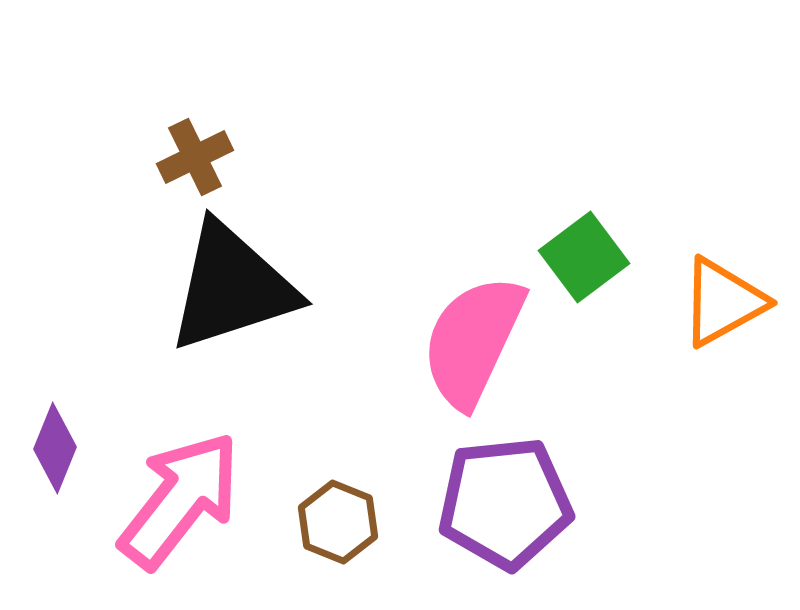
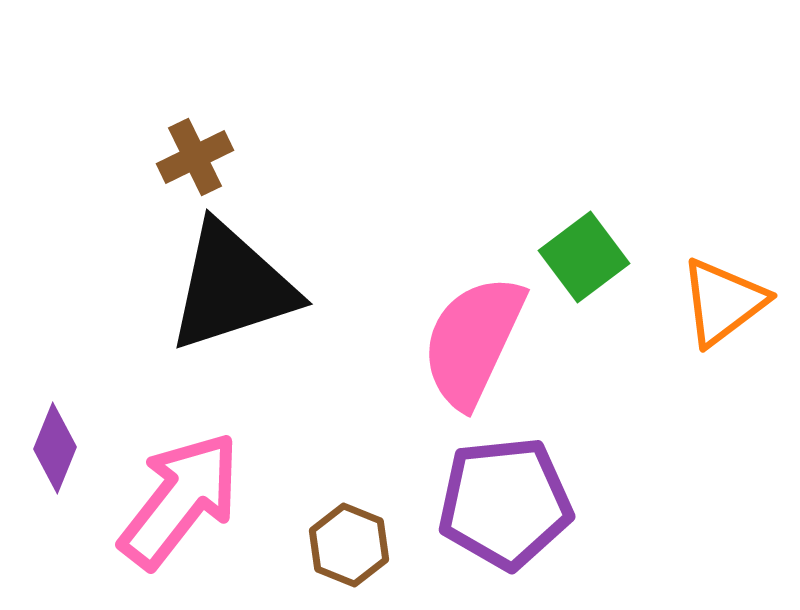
orange triangle: rotated 8 degrees counterclockwise
brown hexagon: moved 11 px right, 23 px down
